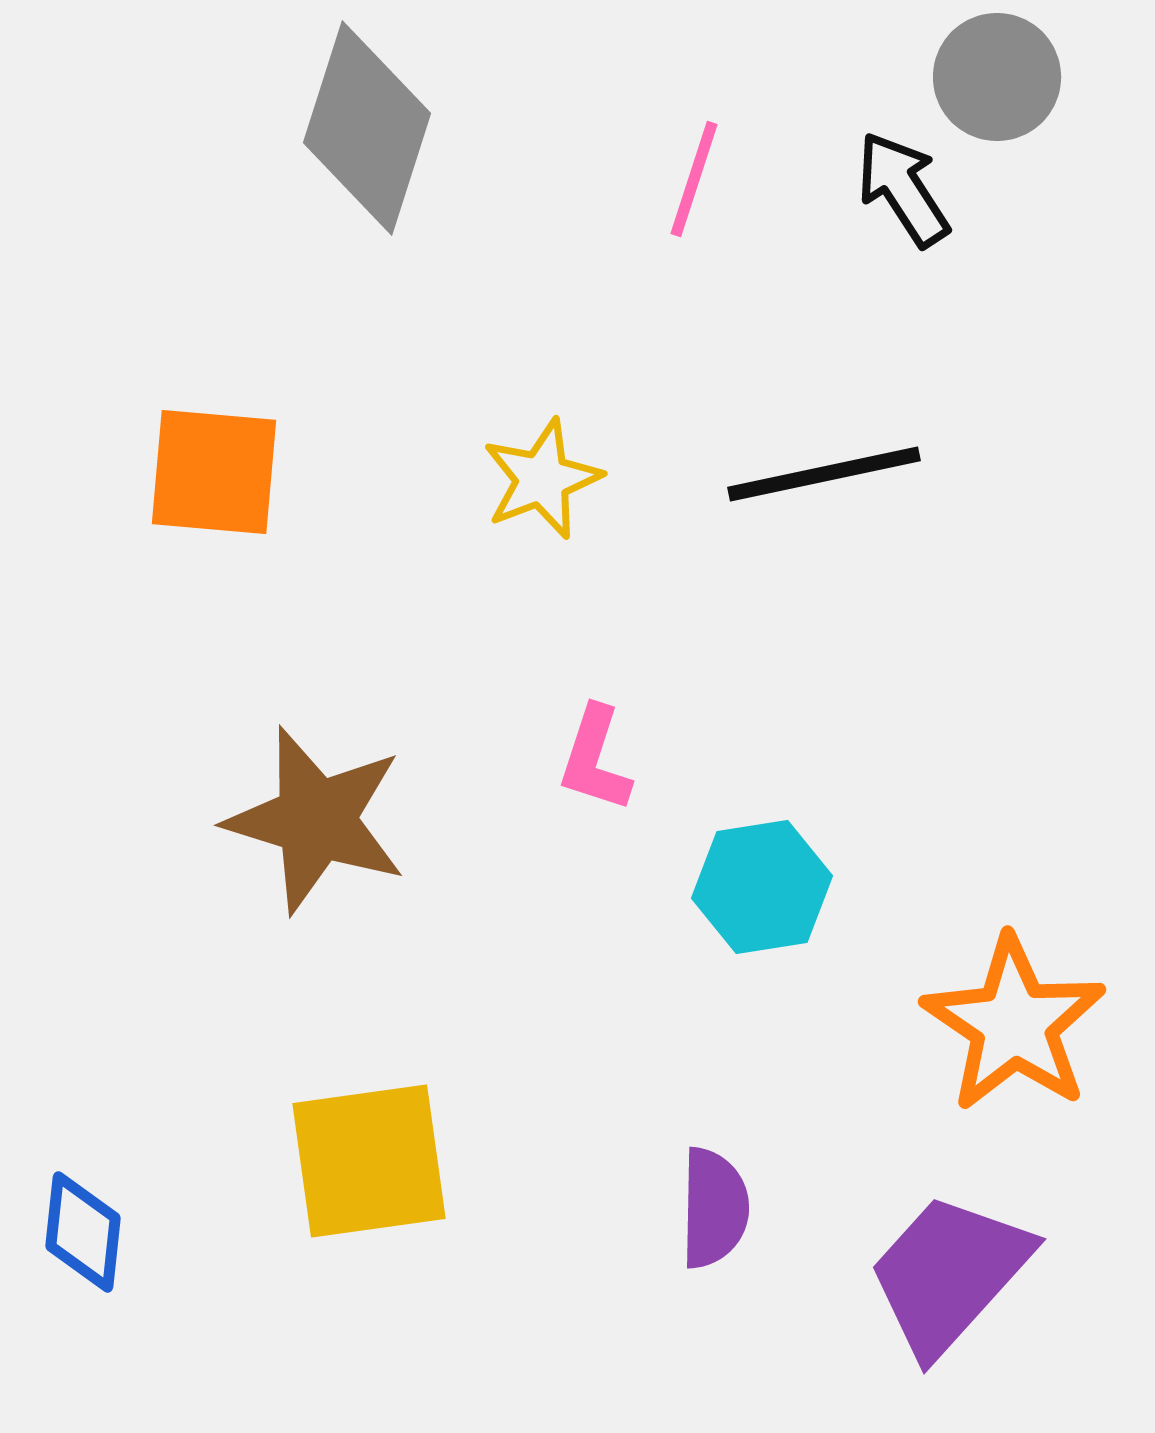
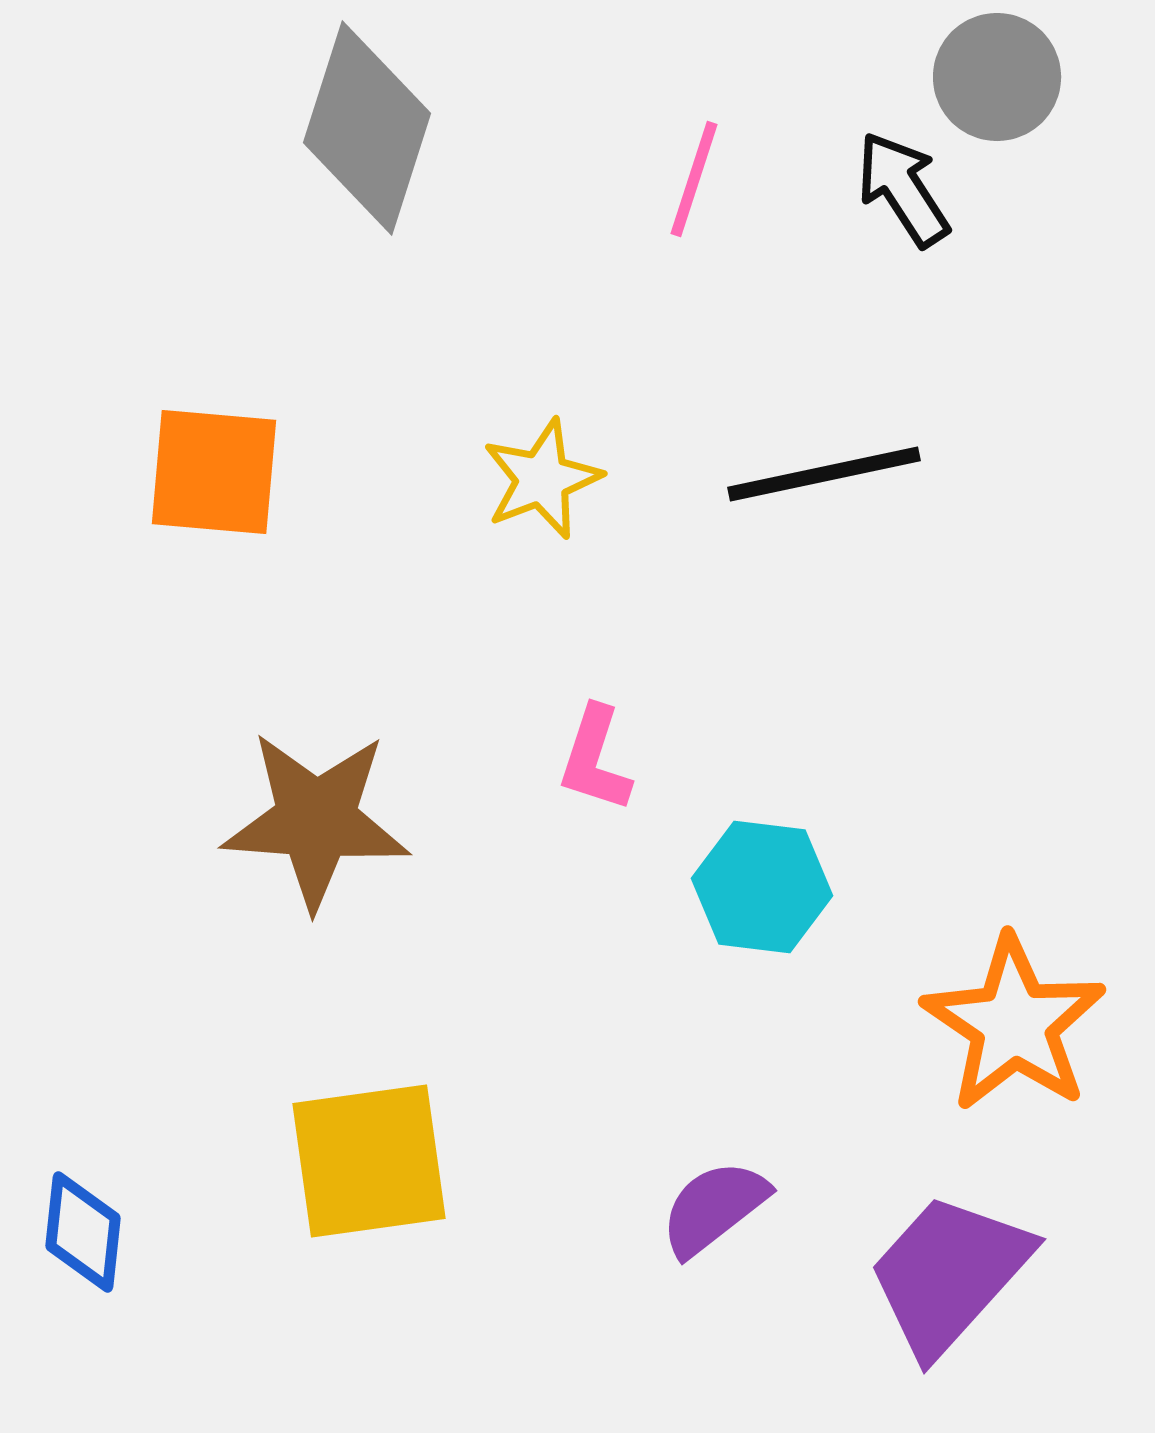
brown star: rotated 13 degrees counterclockwise
cyan hexagon: rotated 16 degrees clockwise
purple semicircle: rotated 129 degrees counterclockwise
